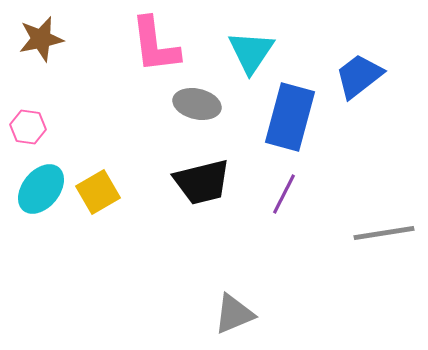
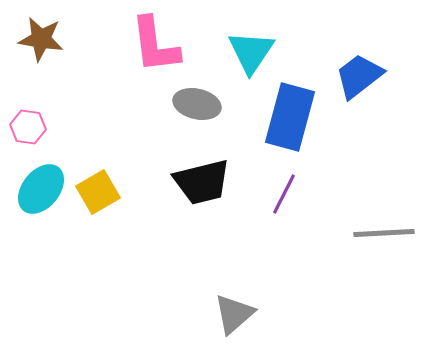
brown star: rotated 21 degrees clockwise
gray line: rotated 6 degrees clockwise
gray triangle: rotated 18 degrees counterclockwise
